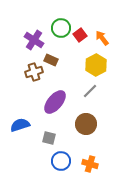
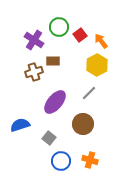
green circle: moved 2 px left, 1 px up
orange arrow: moved 1 px left, 3 px down
brown rectangle: moved 2 px right, 1 px down; rotated 24 degrees counterclockwise
yellow hexagon: moved 1 px right
gray line: moved 1 px left, 2 px down
brown circle: moved 3 px left
gray square: rotated 24 degrees clockwise
orange cross: moved 4 px up
